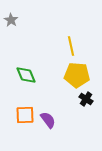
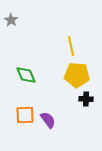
black cross: rotated 32 degrees counterclockwise
